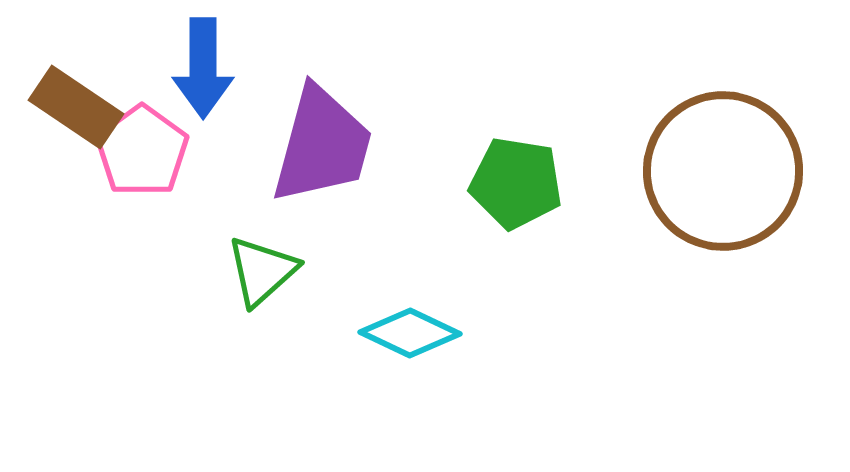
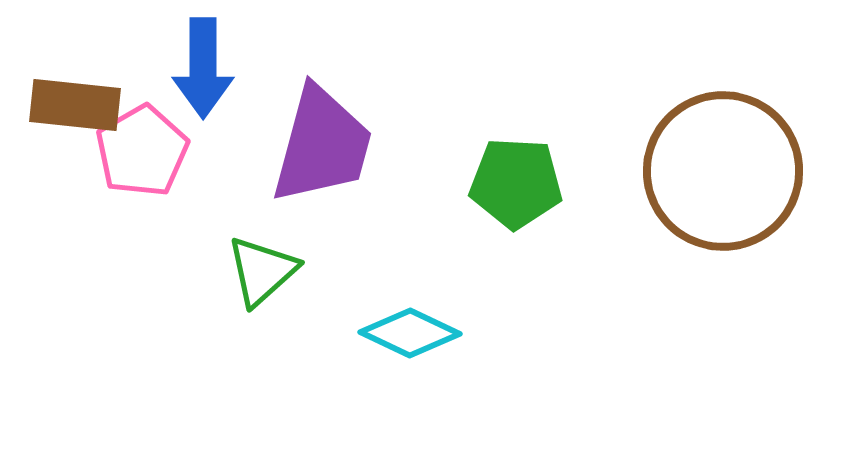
brown rectangle: moved 1 px left, 2 px up; rotated 28 degrees counterclockwise
pink pentagon: rotated 6 degrees clockwise
green pentagon: rotated 6 degrees counterclockwise
